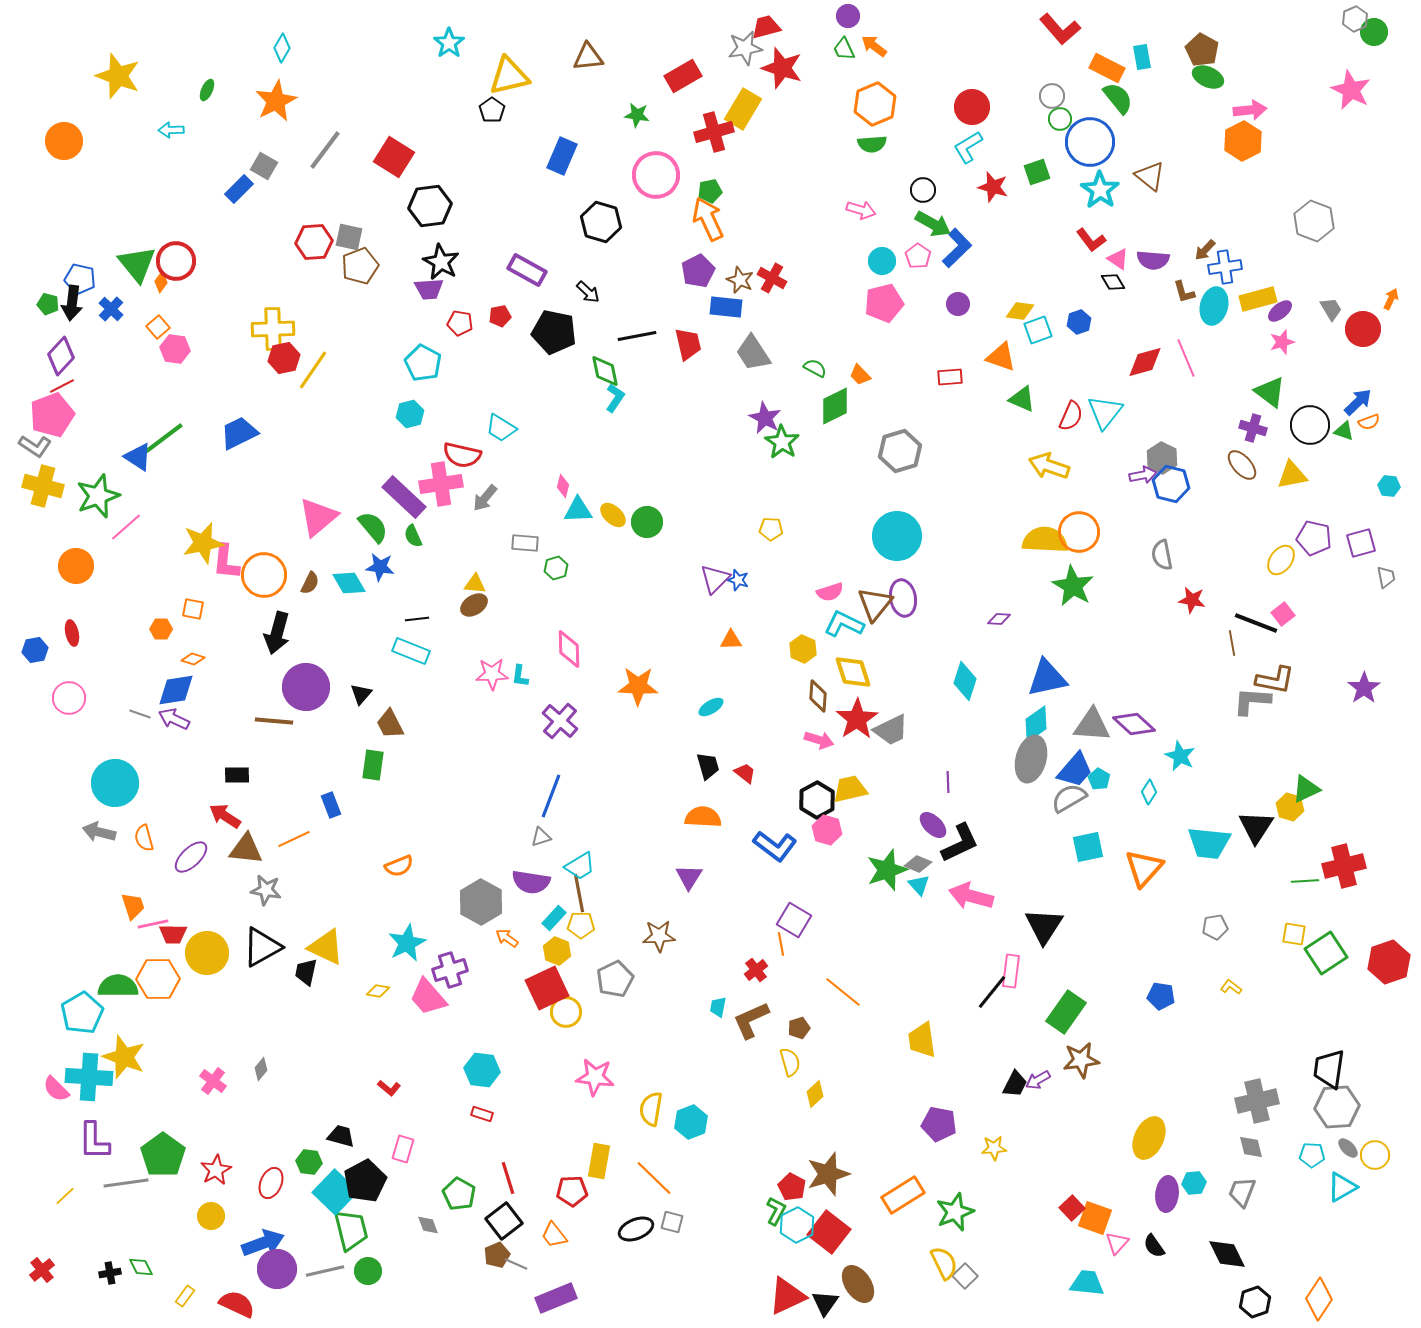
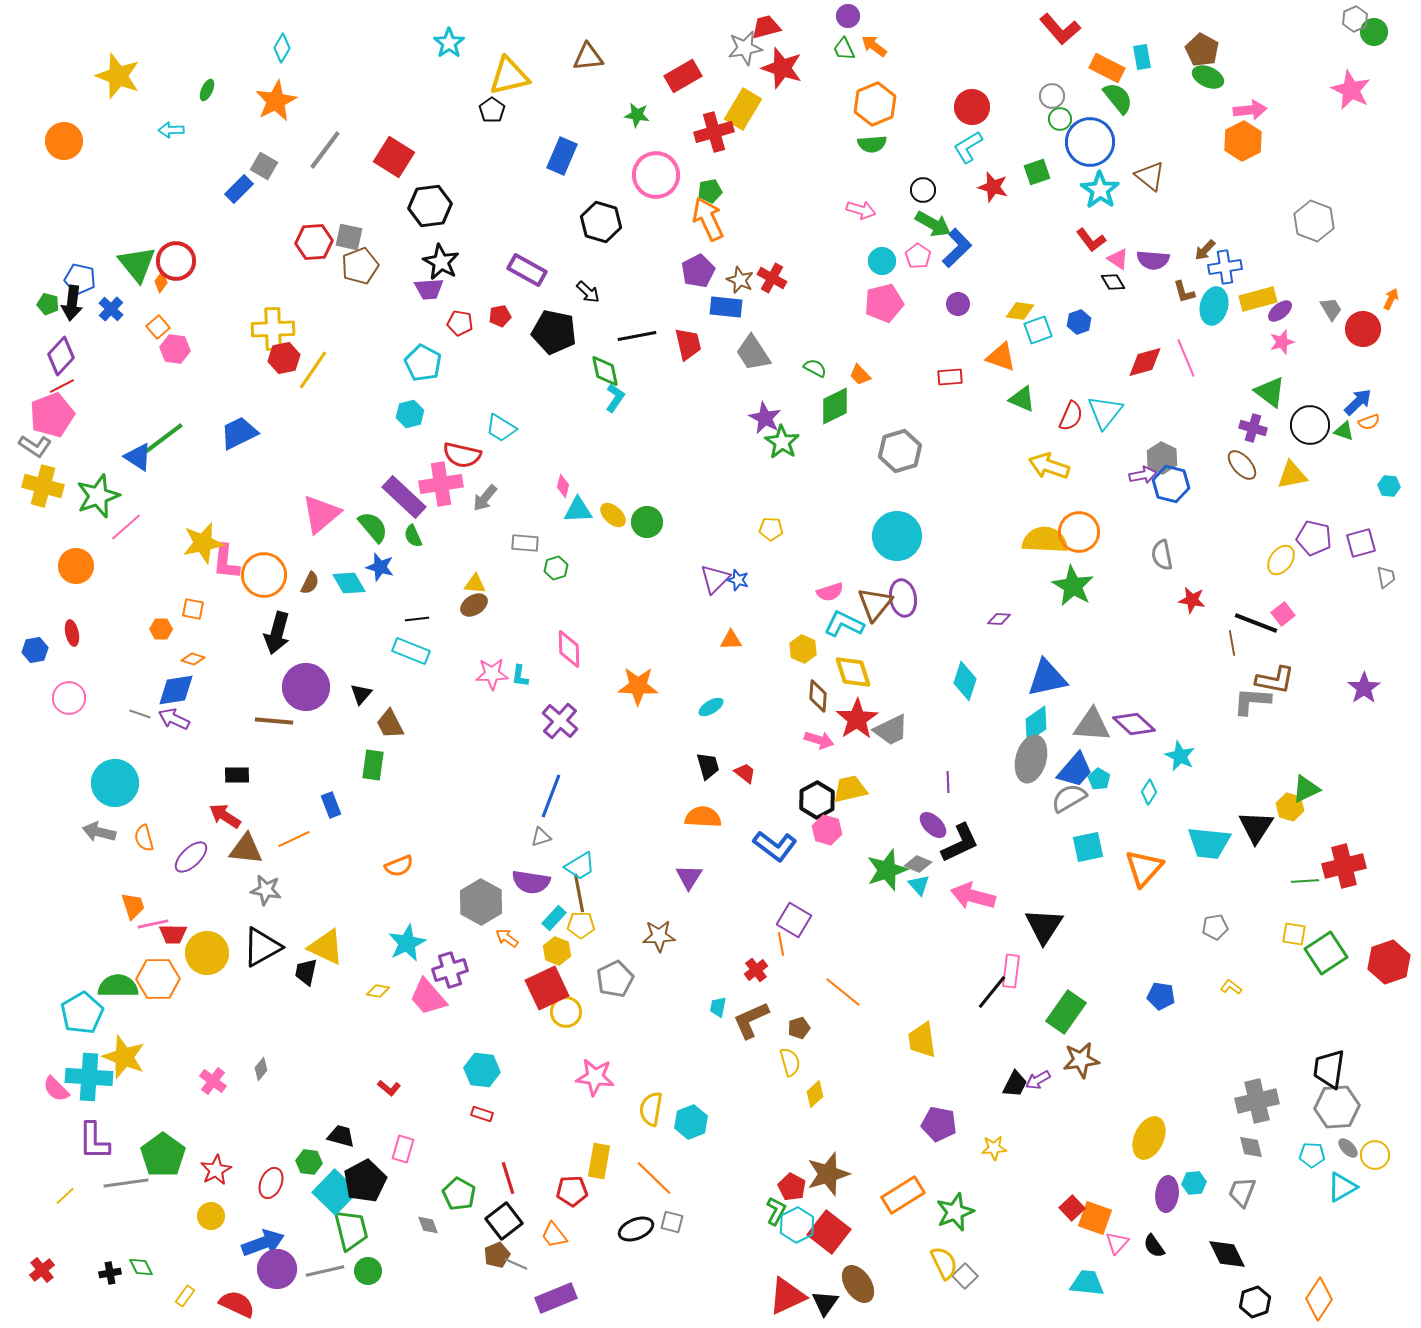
pink triangle at (318, 517): moved 3 px right, 3 px up
blue star at (380, 567): rotated 8 degrees clockwise
pink arrow at (971, 896): moved 2 px right
